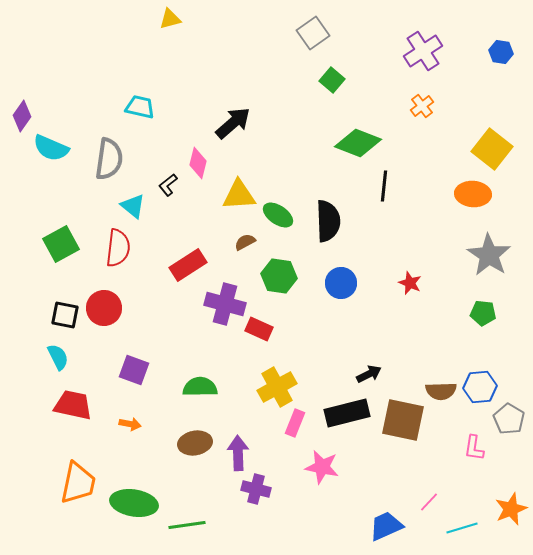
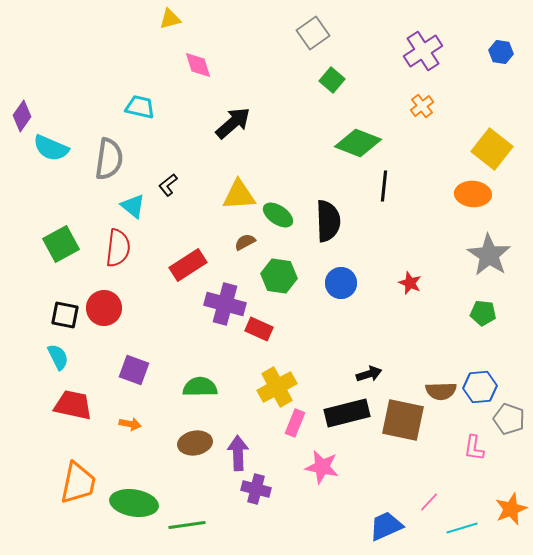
pink diamond at (198, 163): moved 98 px up; rotated 32 degrees counterclockwise
black arrow at (369, 374): rotated 10 degrees clockwise
gray pentagon at (509, 419): rotated 12 degrees counterclockwise
